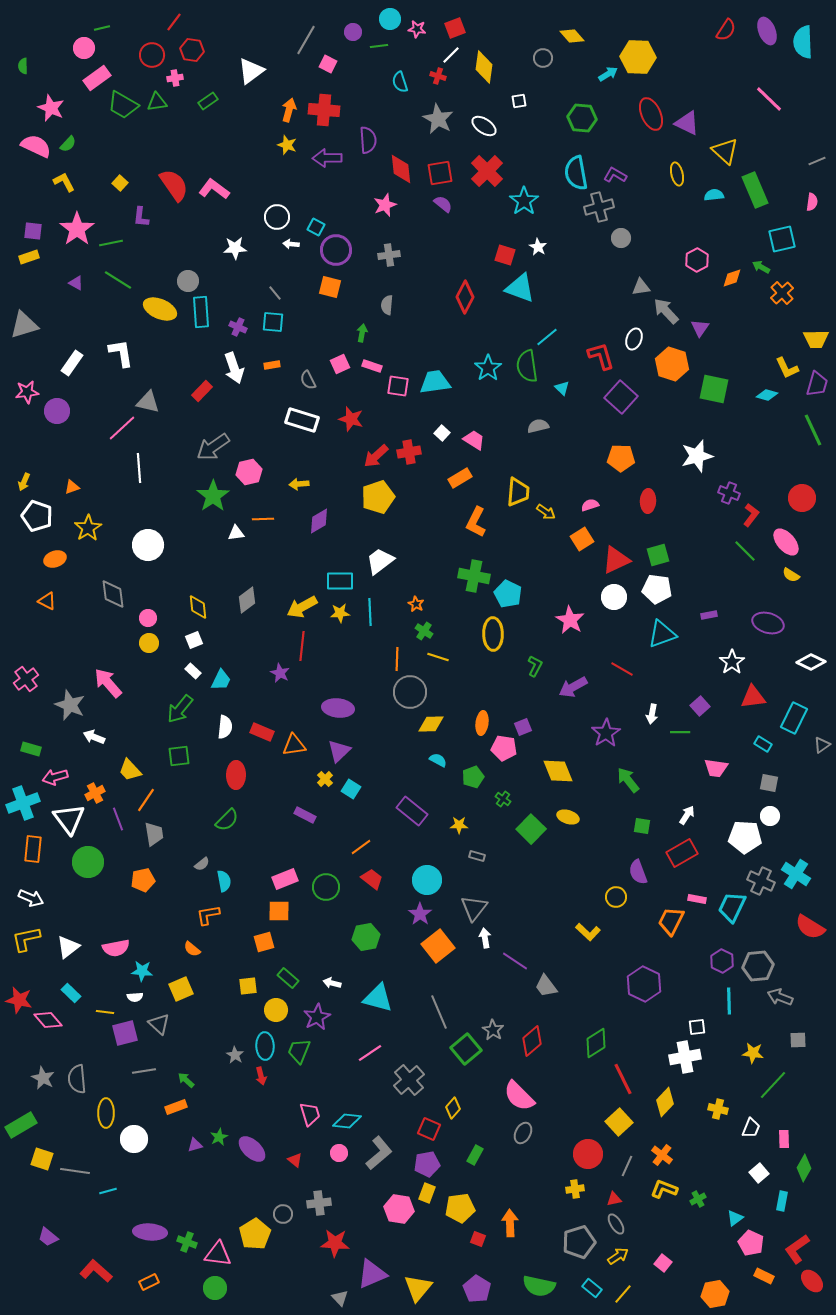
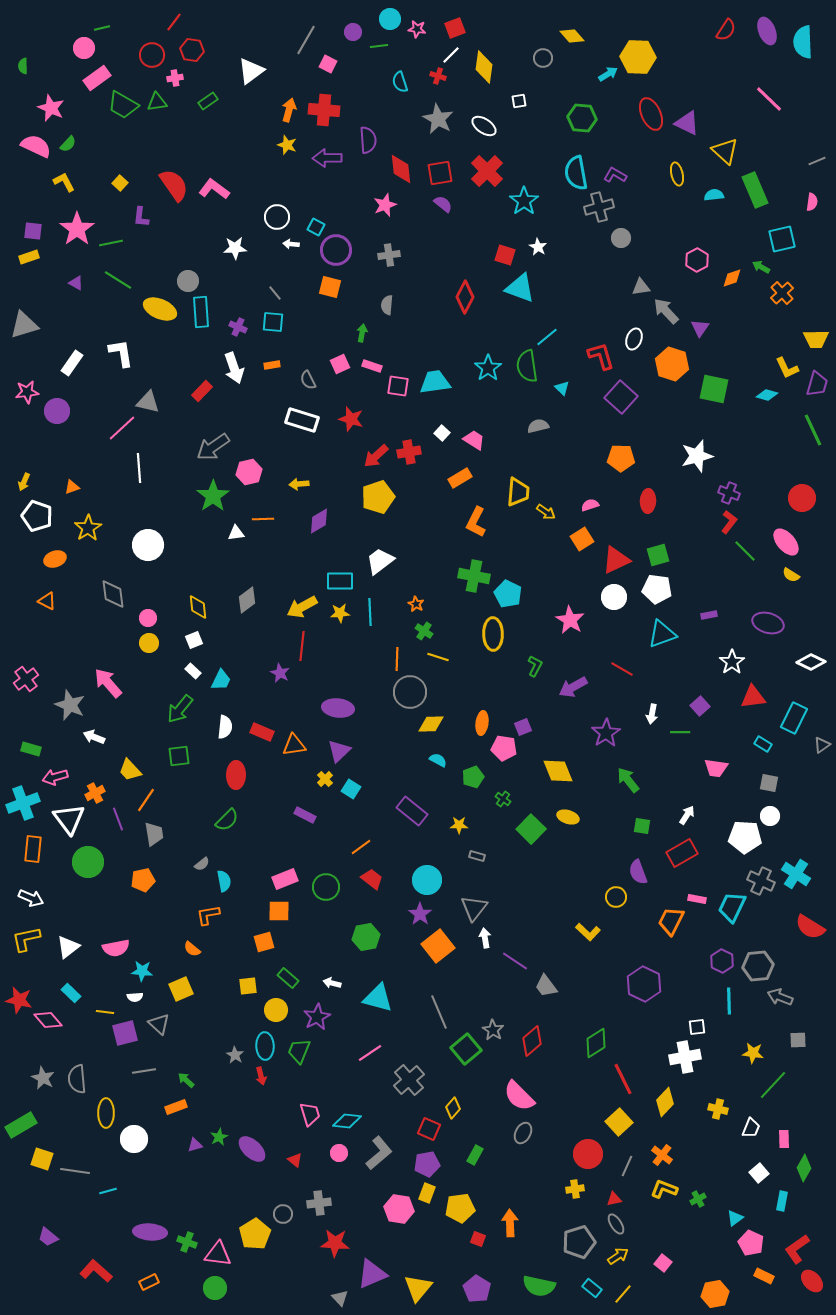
red L-shape at (751, 515): moved 22 px left, 7 px down
